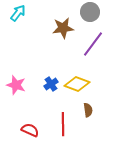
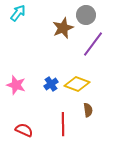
gray circle: moved 4 px left, 3 px down
brown star: rotated 15 degrees counterclockwise
red semicircle: moved 6 px left
